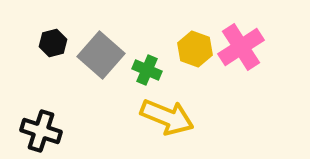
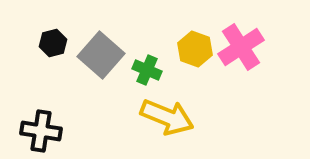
black cross: rotated 9 degrees counterclockwise
